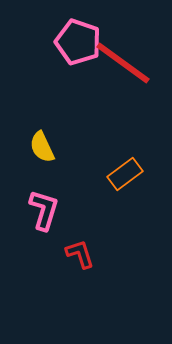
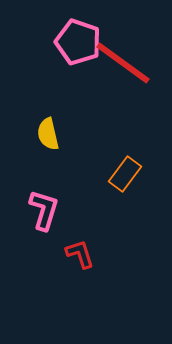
yellow semicircle: moved 6 px right, 13 px up; rotated 12 degrees clockwise
orange rectangle: rotated 16 degrees counterclockwise
